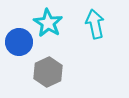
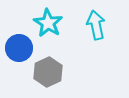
cyan arrow: moved 1 px right, 1 px down
blue circle: moved 6 px down
